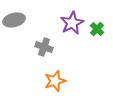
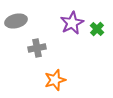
gray ellipse: moved 2 px right, 1 px down
gray cross: moved 7 px left, 1 px down; rotated 30 degrees counterclockwise
orange star: moved 1 px up
